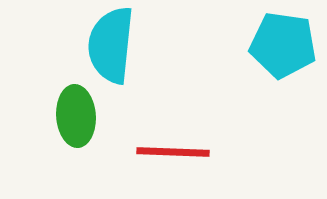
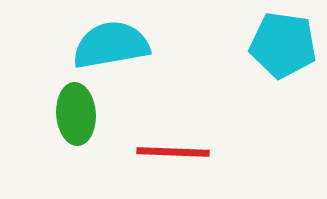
cyan semicircle: rotated 74 degrees clockwise
green ellipse: moved 2 px up
